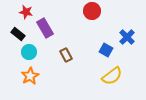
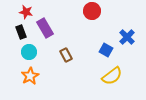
black rectangle: moved 3 px right, 2 px up; rotated 32 degrees clockwise
